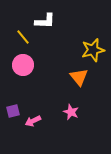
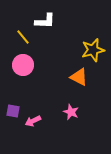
orange triangle: rotated 24 degrees counterclockwise
purple square: rotated 24 degrees clockwise
